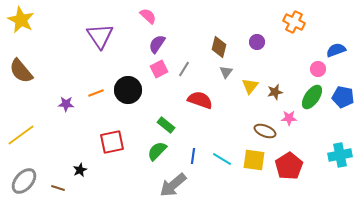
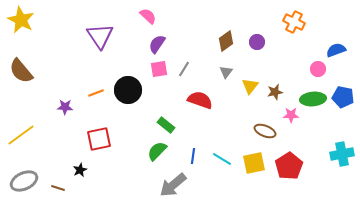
brown diamond: moved 7 px right, 6 px up; rotated 40 degrees clockwise
pink square: rotated 18 degrees clockwise
green ellipse: moved 1 px right, 2 px down; rotated 50 degrees clockwise
purple star: moved 1 px left, 3 px down
pink star: moved 2 px right, 3 px up
red square: moved 13 px left, 3 px up
cyan cross: moved 2 px right, 1 px up
yellow square: moved 3 px down; rotated 20 degrees counterclockwise
gray ellipse: rotated 24 degrees clockwise
